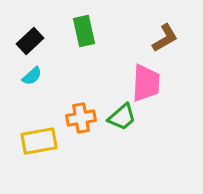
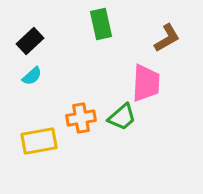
green rectangle: moved 17 px right, 7 px up
brown L-shape: moved 2 px right
